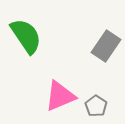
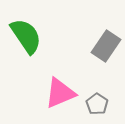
pink triangle: moved 3 px up
gray pentagon: moved 1 px right, 2 px up
